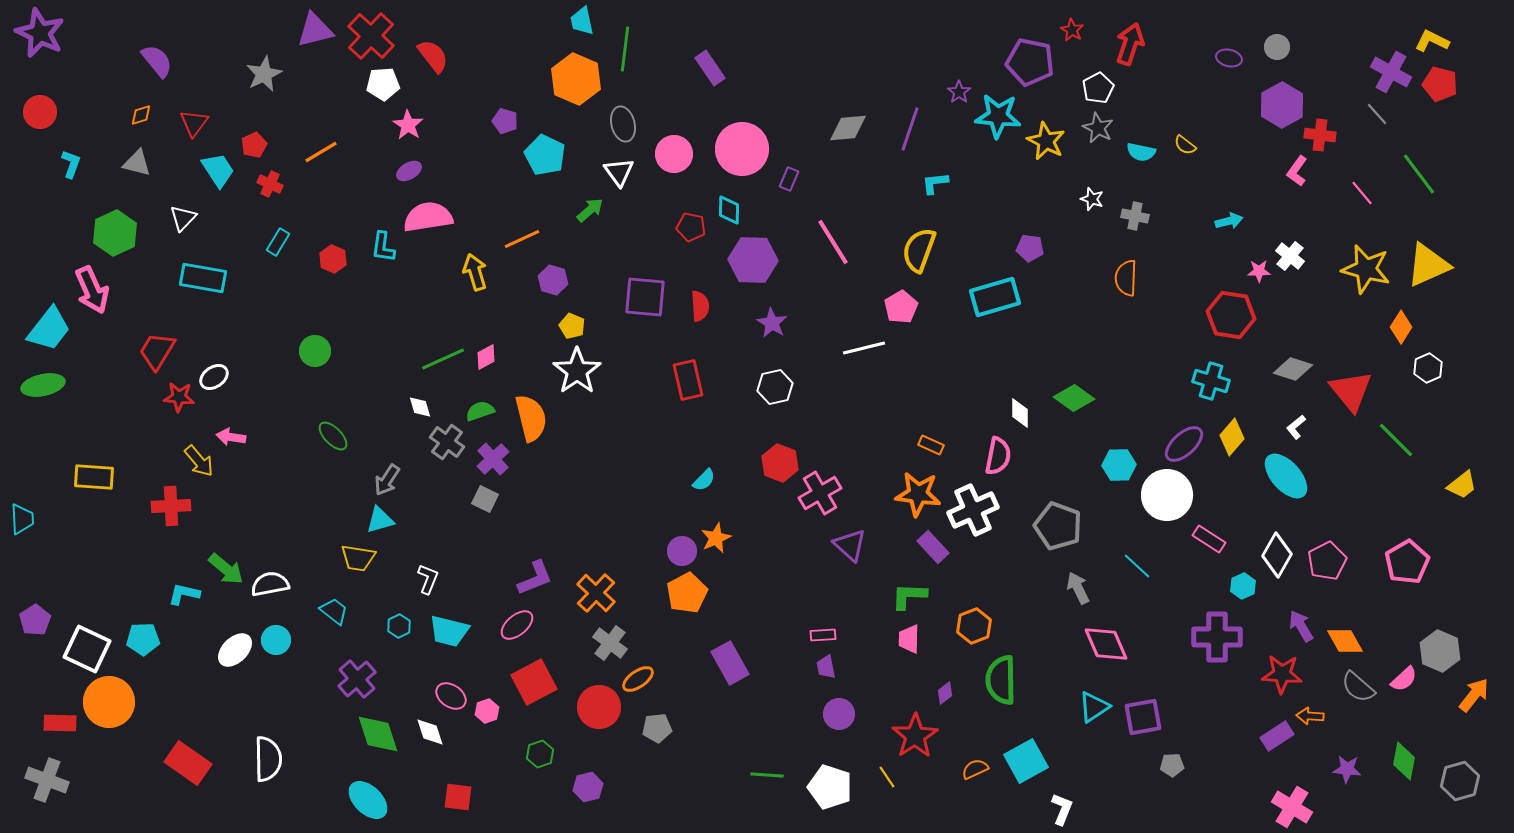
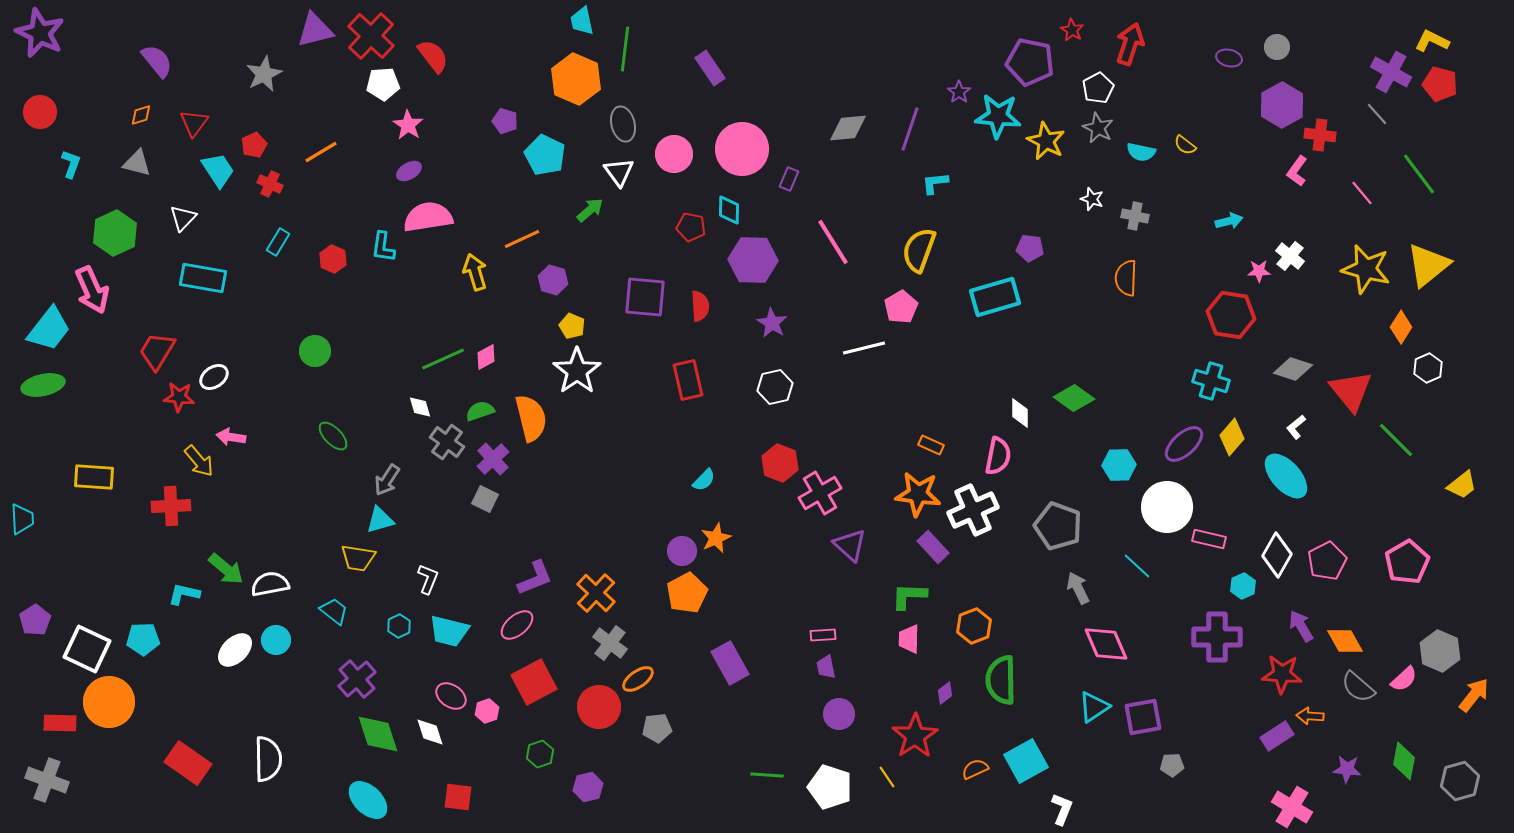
yellow triangle at (1428, 265): rotated 15 degrees counterclockwise
white circle at (1167, 495): moved 12 px down
pink rectangle at (1209, 539): rotated 20 degrees counterclockwise
